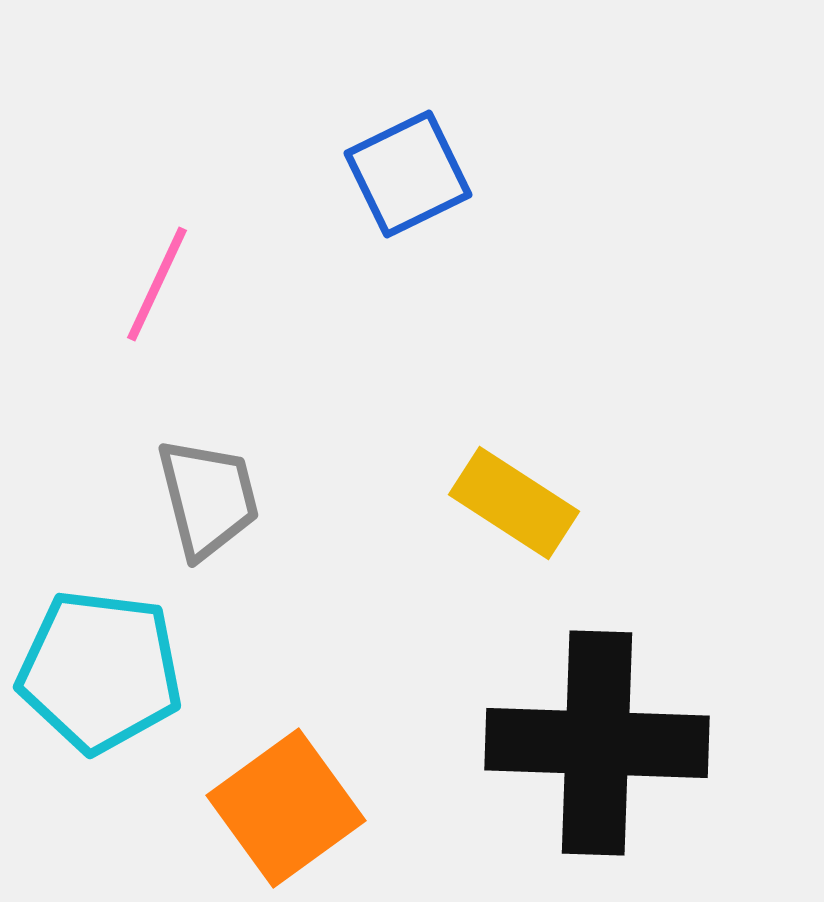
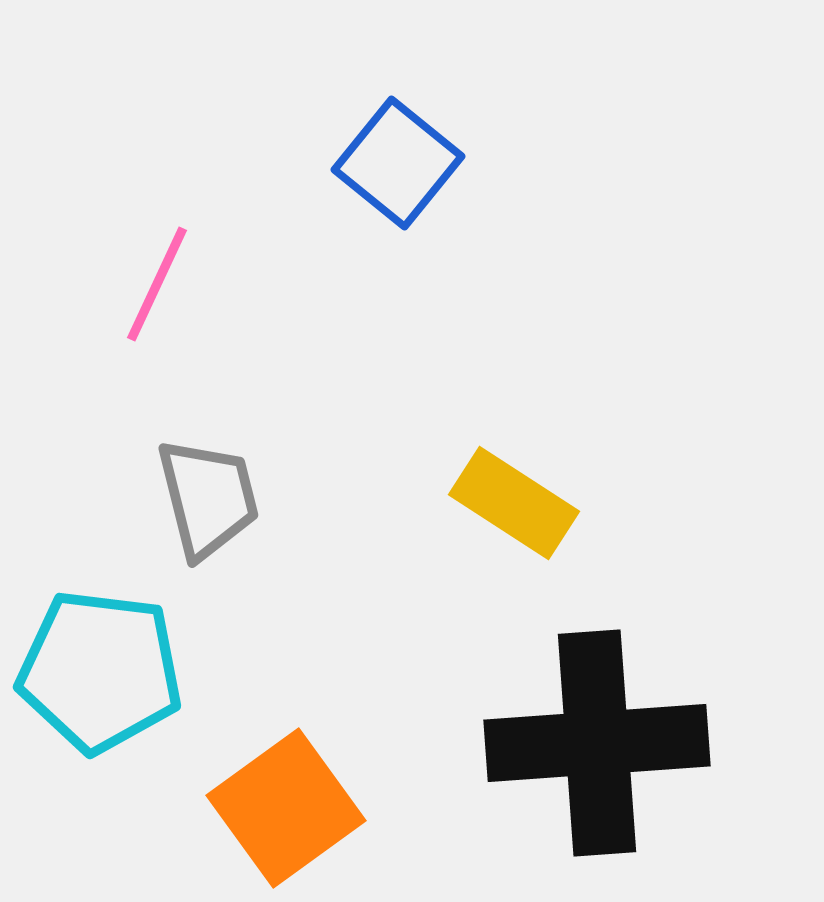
blue square: moved 10 px left, 11 px up; rotated 25 degrees counterclockwise
black cross: rotated 6 degrees counterclockwise
